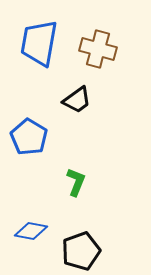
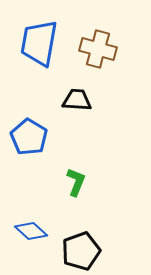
black trapezoid: rotated 140 degrees counterclockwise
blue diamond: rotated 32 degrees clockwise
